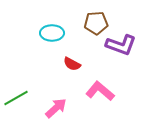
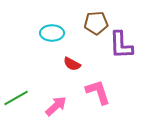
purple L-shape: rotated 68 degrees clockwise
pink L-shape: moved 2 px left, 1 px down; rotated 32 degrees clockwise
pink arrow: moved 2 px up
